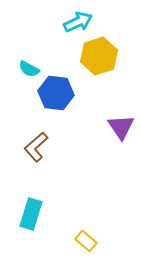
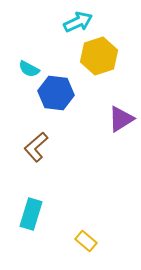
purple triangle: moved 8 px up; rotated 32 degrees clockwise
